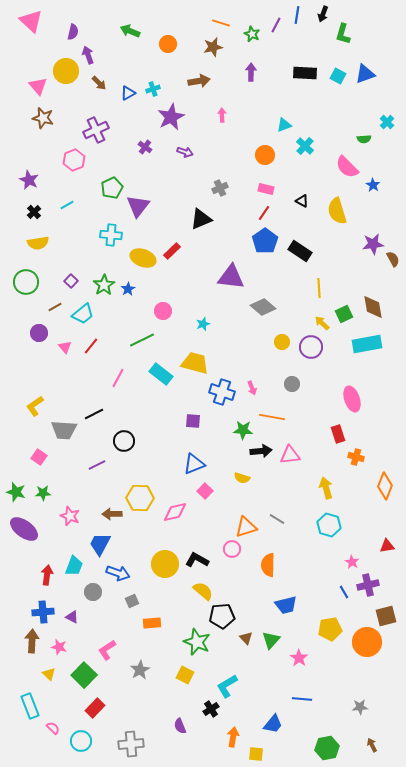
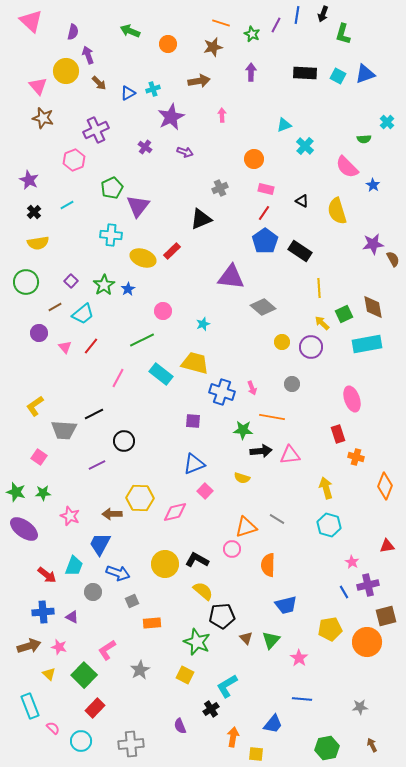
orange circle at (265, 155): moved 11 px left, 4 px down
red arrow at (47, 575): rotated 120 degrees clockwise
brown arrow at (32, 641): moved 3 px left, 5 px down; rotated 70 degrees clockwise
